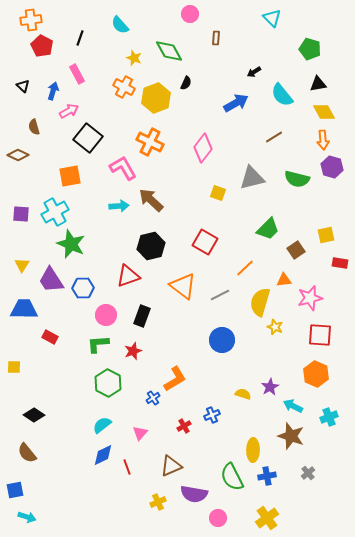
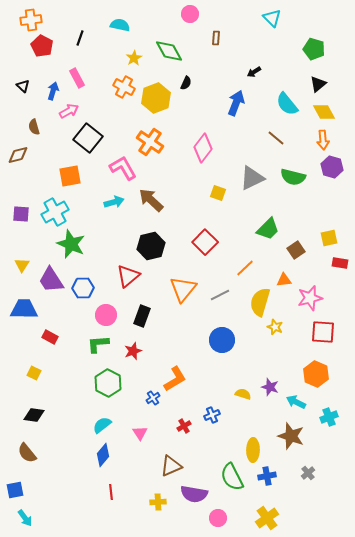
cyan semicircle at (120, 25): rotated 144 degrees clockwise
green pentagon at (310, 49): moved 4 px right
yellow star at (134, 58): rotated 21 degrees clockwise
pink rectangle at (77, 74): moved 4 px down
black triangle at (318, 84): rotated 30 degrees counterclockwise
cyan semicircle at (282, 95): moved 5 px right, 9 px down
blue arrow at (236, 103): rotated 40 degrees counterclockwise
brown line at (274, 137): moved 2 px right, 1 px down; rotated 72 degrees clockwise
orange cross at (150, 142): rotated 8 degrees clockwise
brown diamond at (18, 155): rotated 40 degrees counterclockwise
gray triangle at (252, 178): rotated 12 degrees counterclockwise
green semicircle at (297, 179): moved 4 px left, 2 px up
cyan arrow at (119, 206): moved 5 px left, 4 px up; rotated 12 degrees counterclockwise
yellow square at (326, 235): moved 3 px right, 3 px down
red square at (205, 242): rotated 15 degrees clockwise
red triangle at (128, 276): rotated 20 degrees counterclockwise
orange triangle at (183, 286): moved 3 px down; rotated 32 degrees clockwise
red square at (320, 335): moved 3 px right, 3 px up
yellow square at (14, 367): moved 20 px right, 6 px down; rotated 24 degrees clockwise
purple star at (270, 387): rotated 24 degrees counterclockwise
cyan arrow at (293, 406): moved 3 px right, 4 px up
black diamond at (34, 415): rotated 25 degrees counterclockwise
pink triangle at (140, 433): rotated 14 degrees counterclockwise
blue diamond at (103, 455): rotated 25 degrees counterclockwise
red line at (127, 467): moved 16 px left, 25 px down; rotated 14 degrees clockwise
yellow cross at (158, 502): rotated 21 degrees clockwise
cyan arrow at (27, 517): moved 2 px left, 1 px down; rotated 36 degrees clockwise
